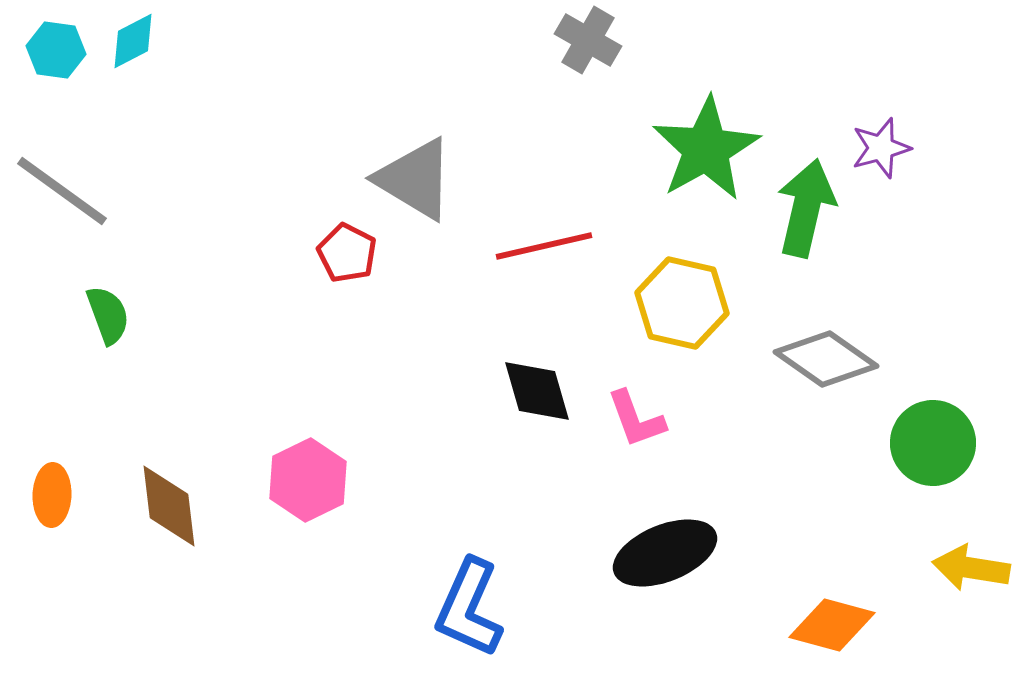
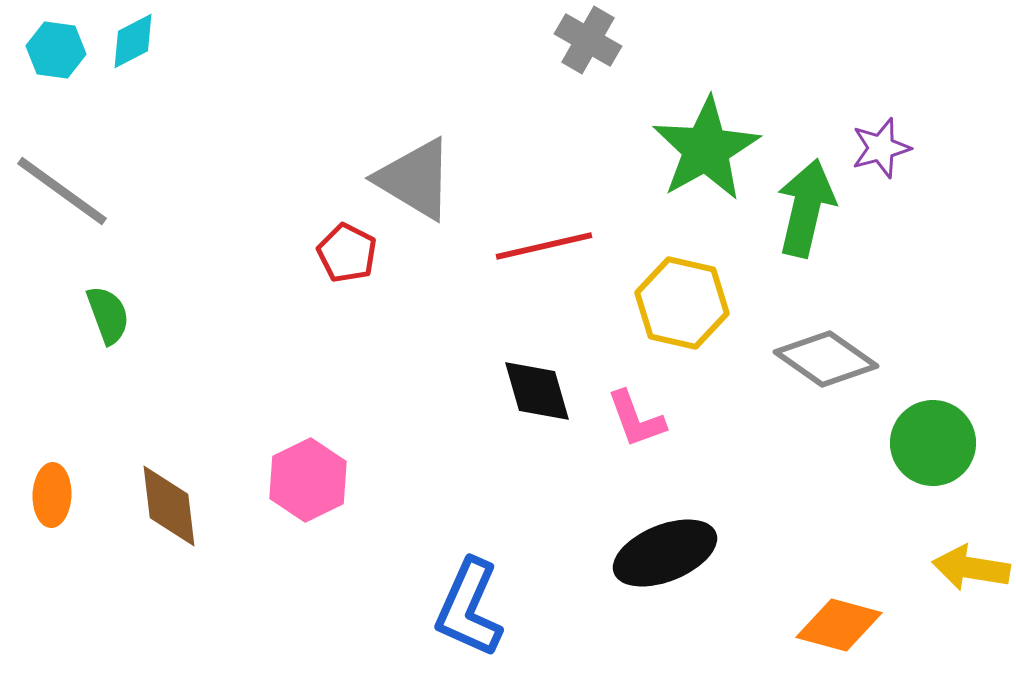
orange diamond: moved 7 px right
